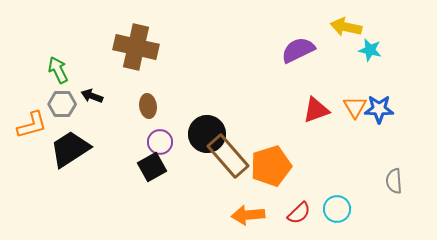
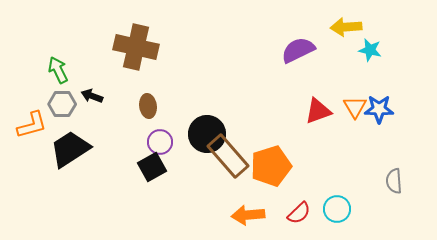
yellow arrow: rotated 16 degrees counterclockwise
red triangle: moved 2 px right, 1 px down
